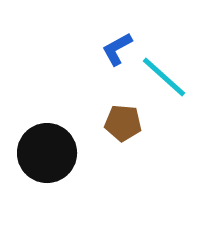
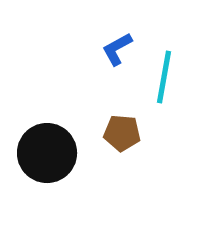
cyan line: rotated 58 degrees clockwise
brown pentagon: moved 1 px left, 10 px down
